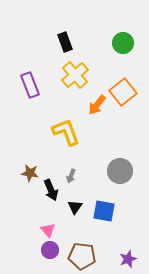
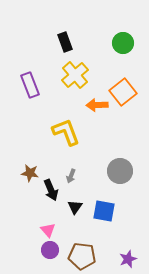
orange arrow: rotated 50 degrees clockwise
